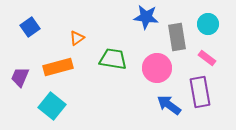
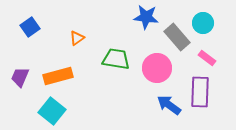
cyan circle: moved 5 px left, 1 px up
gray rectangle: rotated 32 degrees counterclockwise
green trapezoid: moved 3 px right
orange rectangle: moved 9 px down
purple rectangle: rotated 12 degrees clockwise
cyan square: moved 5 px down
